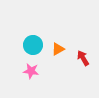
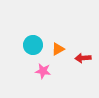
red arrow: rotated 63 degrees counterclockwise
pink star: moved 12 px right
